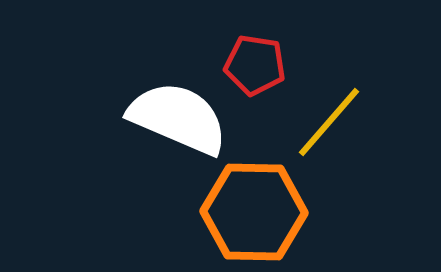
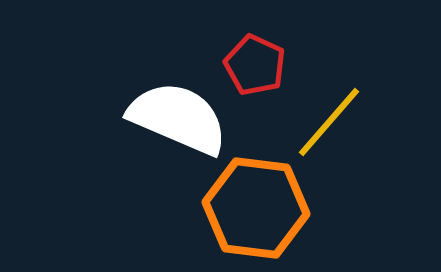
red pentagon: rotated 16 degrees clockwise
orange hexagon: moved 2 px right, 4 px up; rotated 6 degrees clockwise
